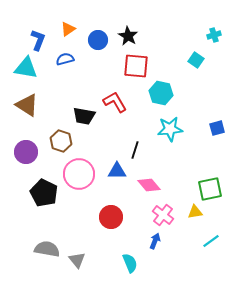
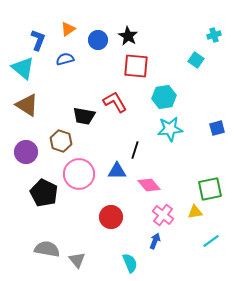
cyan triangle: moved 3 px left; rotated 30 degrees clockwise
cyan hexagon: moved 3 px right, 4 px down; rotated 20 degrees counterclockwise
